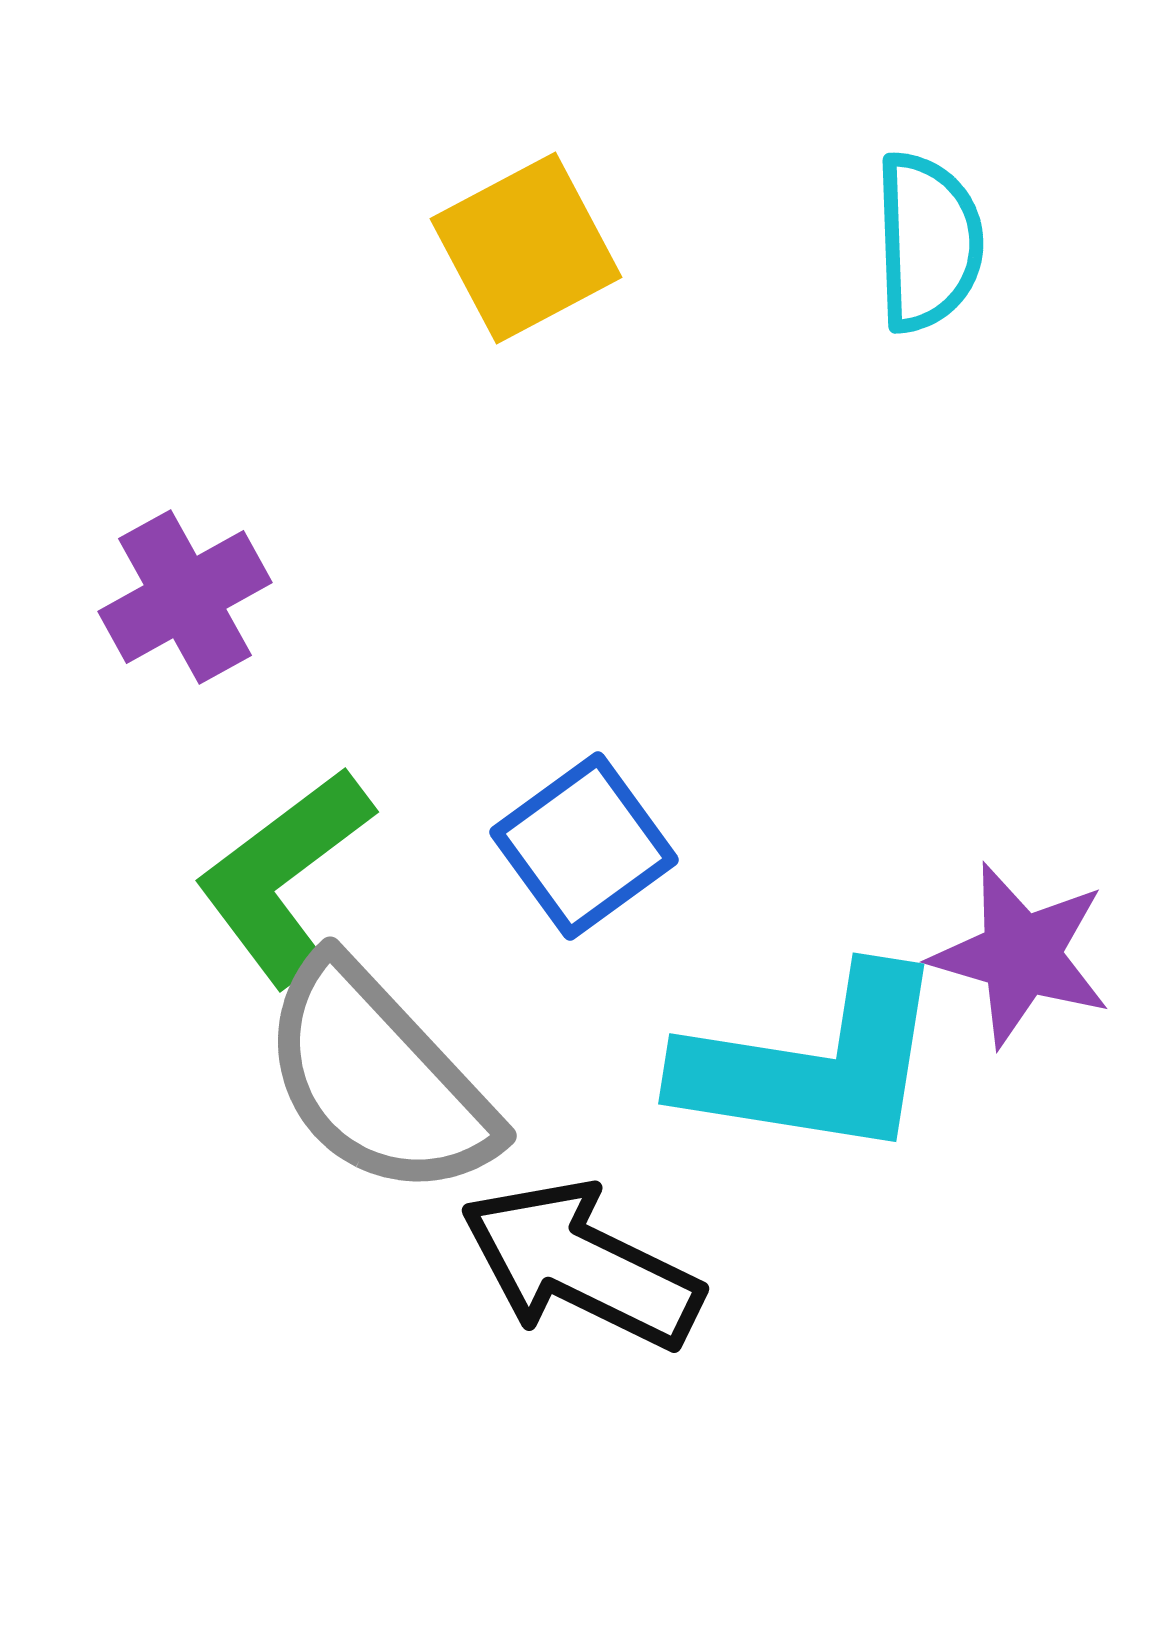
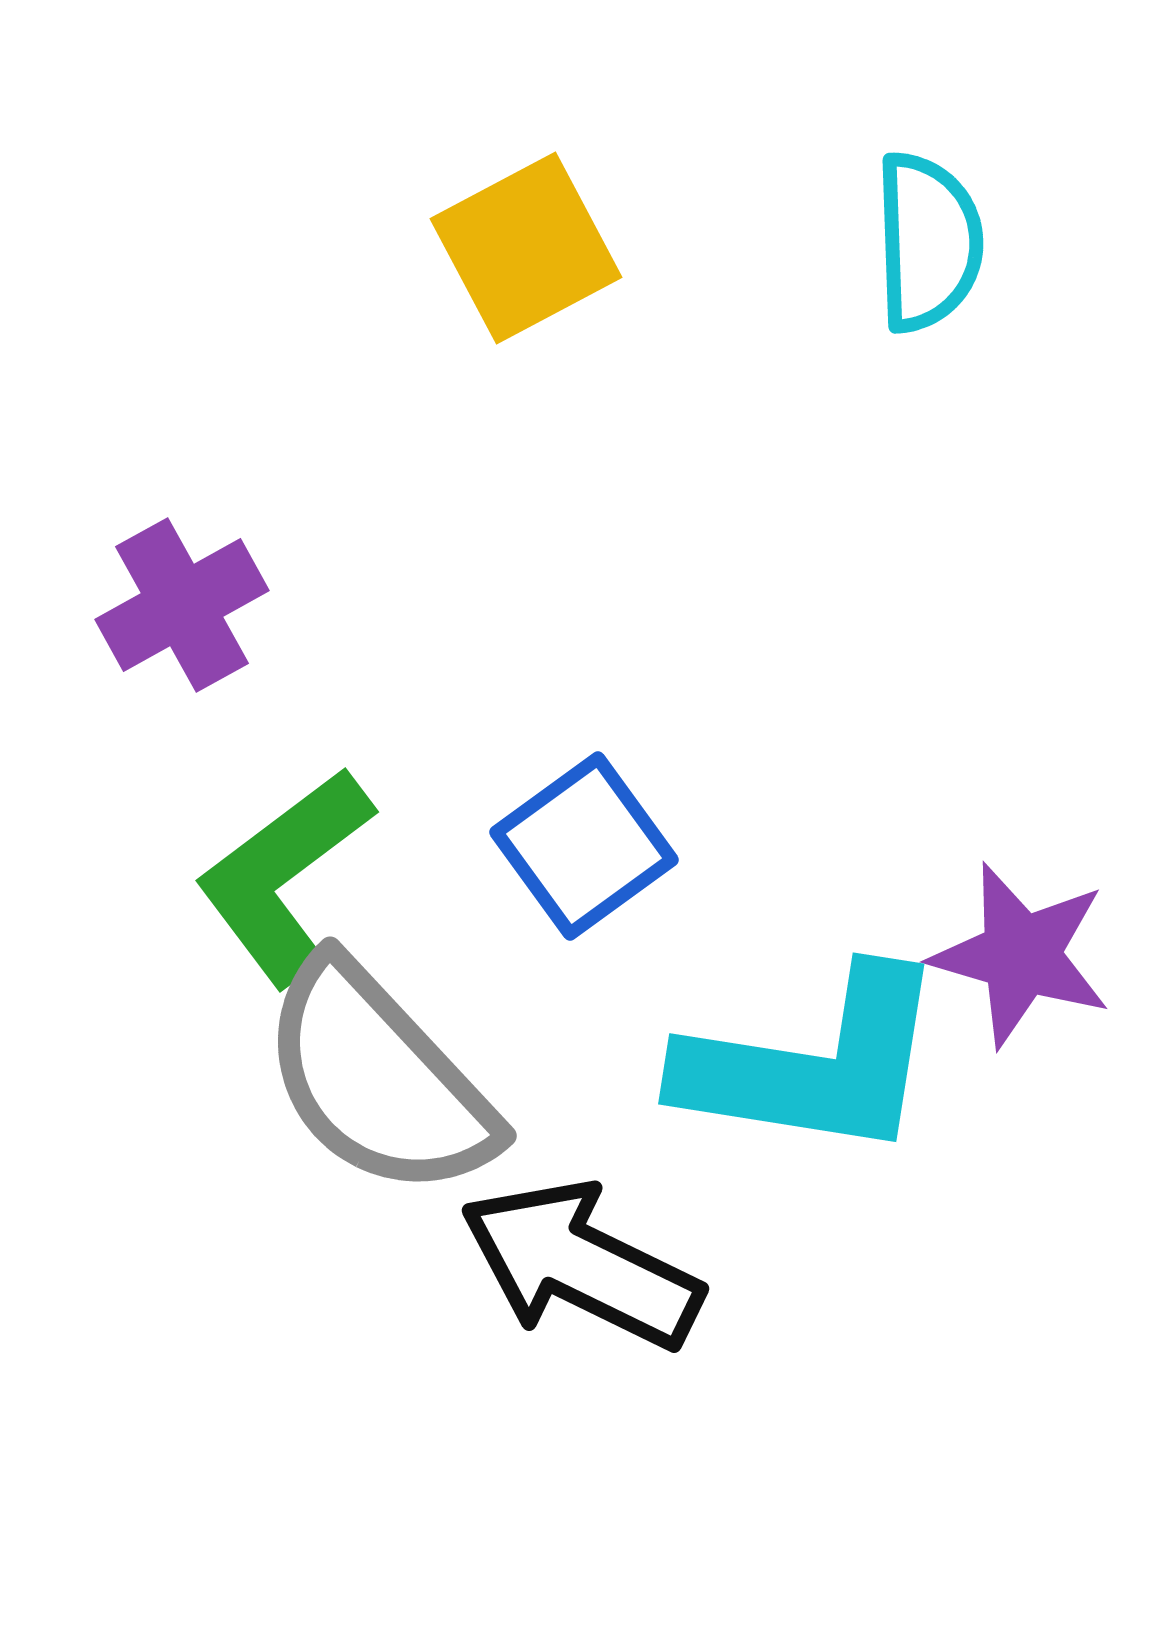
purple cross: moved 3 px left, 8 px down
